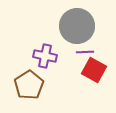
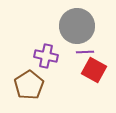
purple cross: moved 1 px right
